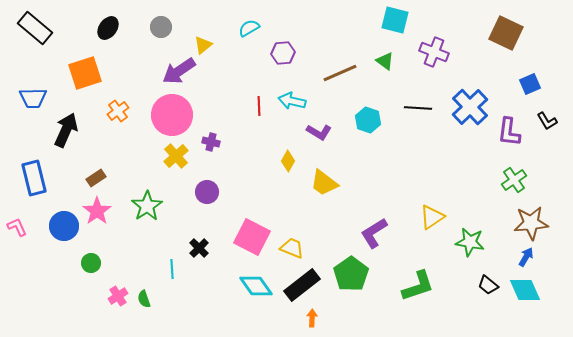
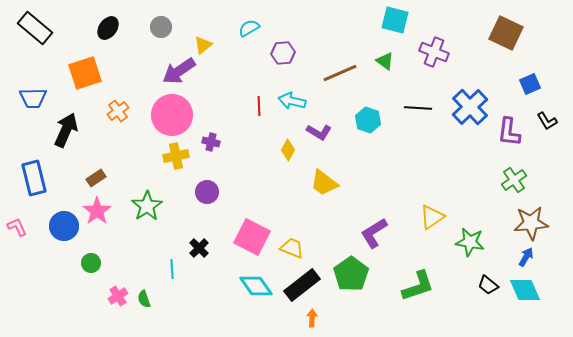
yellow cross at (176, 156): rotated 30 degrees clockwise
yellow diamond at (288, 161): moved 11 px up
